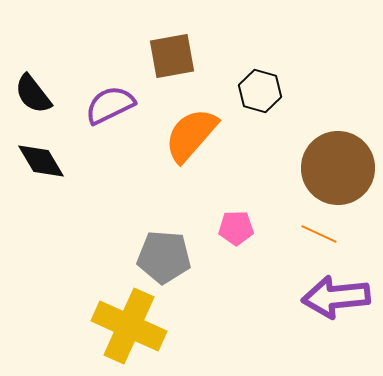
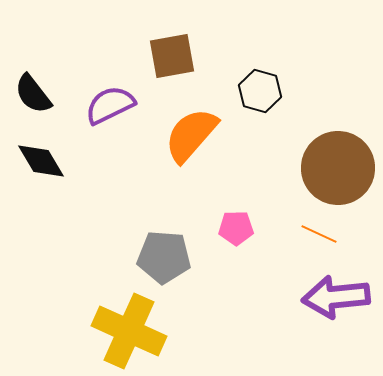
yellow cross: moved 5 px down
